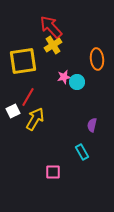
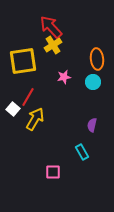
cyan circle: moved 16 px right
white square: moved 2 px up; rotated 24 degrees counterclockwise
